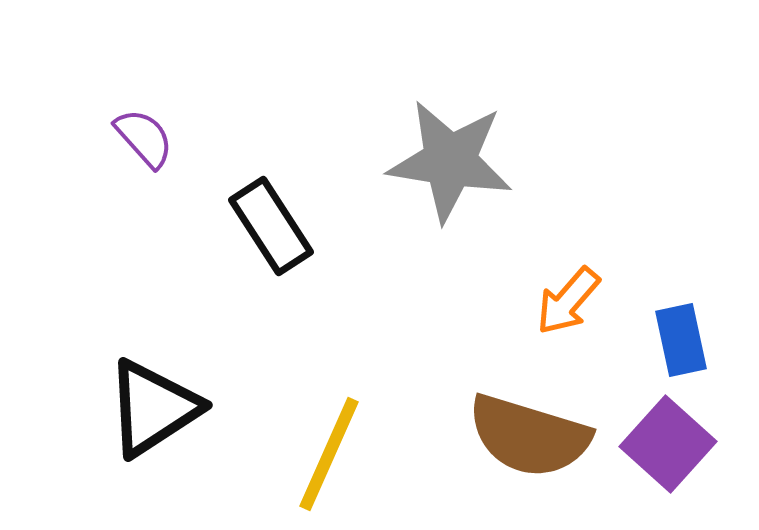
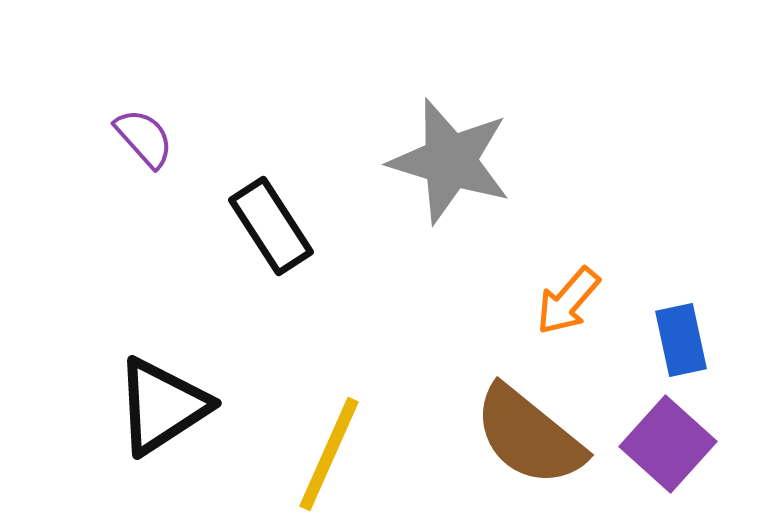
gray star: rotated 8 degrees clockwise
black triangle: moved 9 px right, 2 px up
brown semicircle: rotated 22 degrees clockwise
